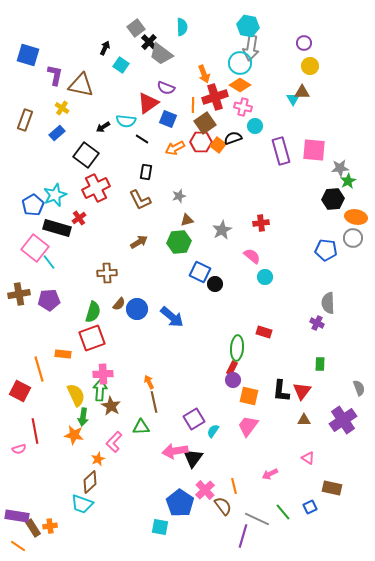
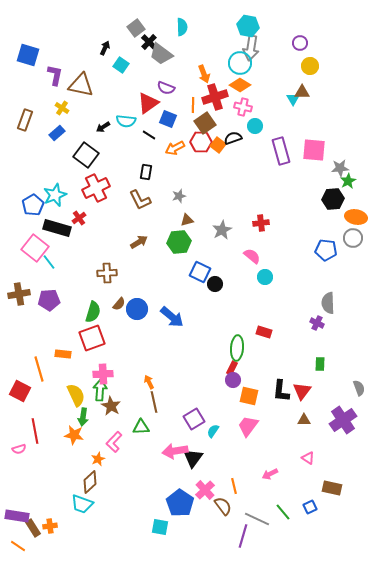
purple circle at (304, 43): moved 4 px left
black line at (142, 139): moved 7 px right, 4 px up
